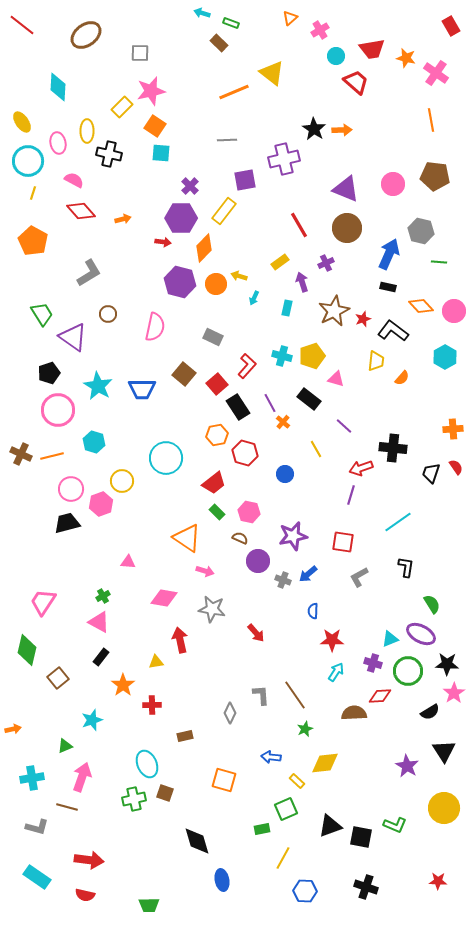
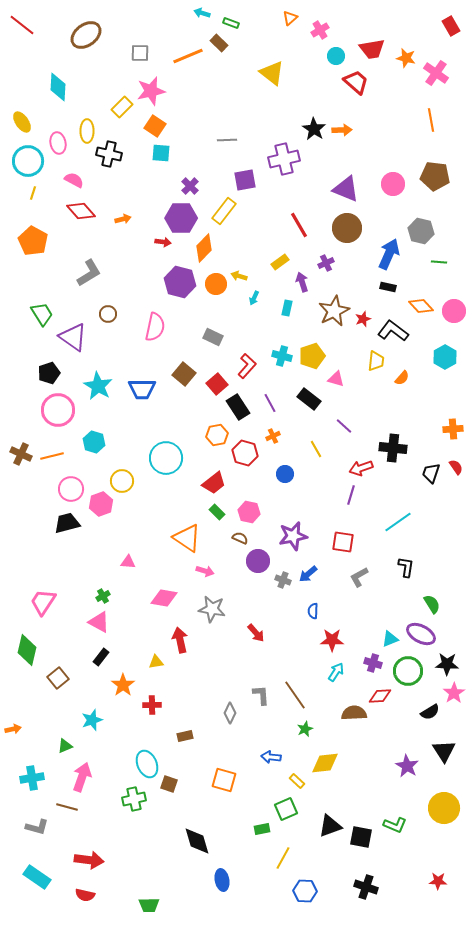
orange line at (234, 92): moved 46 px left, 36 px up
orange cross at (283, 422): moved 10 px left, 14 px down; rotated 24 degrees clockwise
brown square at (165, 793): moved 4 px right, 9 px up
